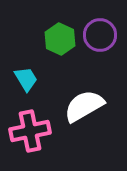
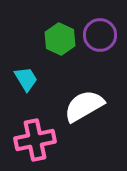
pink cross: moved 5 px right, 9 px down
